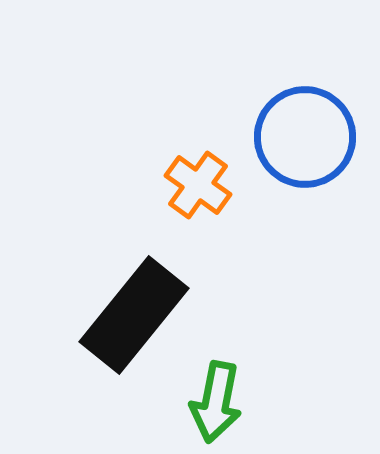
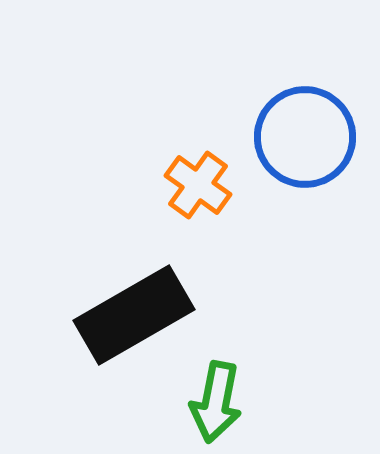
black rectangle: rotated 21 degrees clockwise
